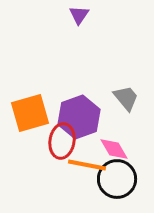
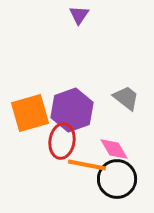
gray trapezoid: rotated 12 degrees counterclockwise
purple hexagon: moved 7 px left, 7 px up
